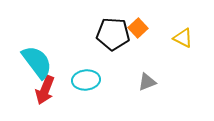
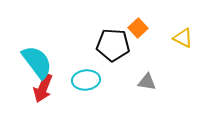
black pentagon: moved 11 px down
gray triangle: rotated 30 degrees clockwise
red arrow: moved 2 px left, 2 px up
